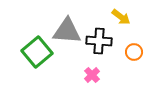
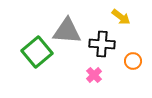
black cross: moved 3 px right, 3 px down
orange circle: moved 1 px left, 9 px down
pink cross: moved 2 px right
